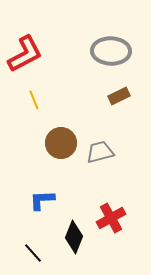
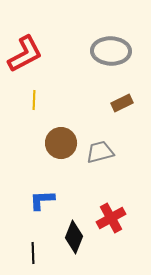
brown rectangle: moved 3 px right, 7 px down
yellow line: rotated 24 degrees clockwise
black line: rotated 40 degrees clockwise
